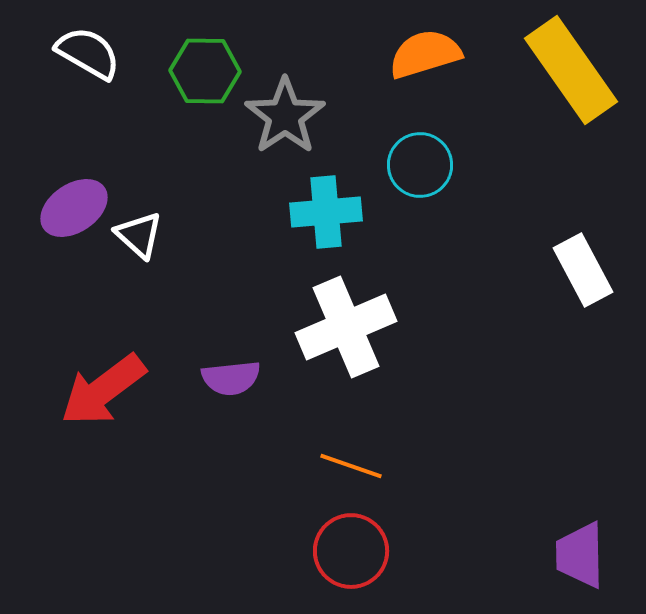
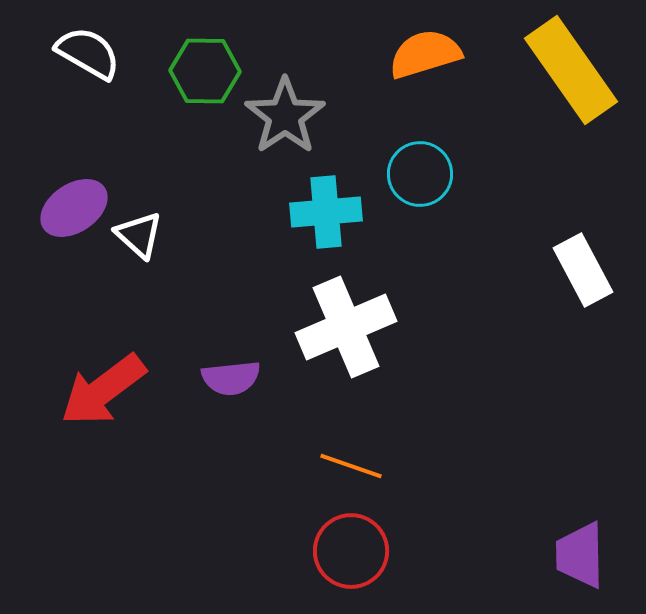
cyan circle: moved 9 px down
